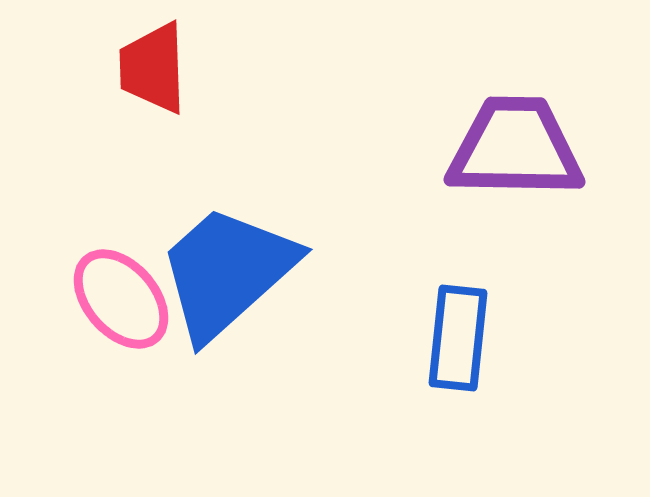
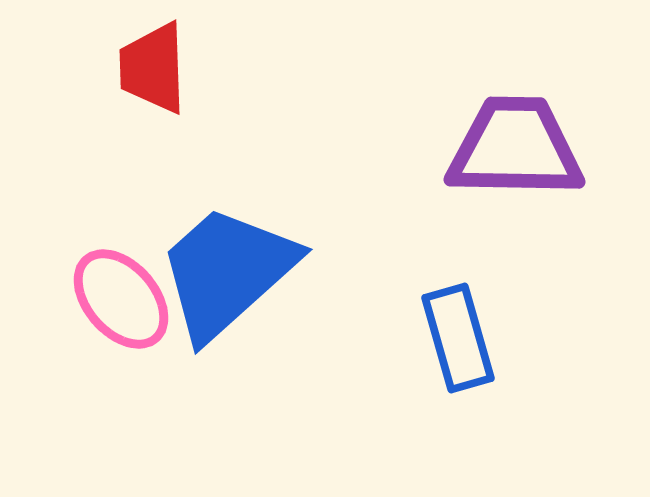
blue rectangle: rotated 22 degrees counterclockwise
